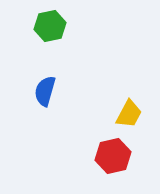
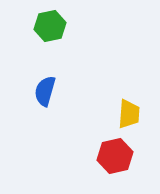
yellow trapezoid: rotated 24 degrees counterclockwise
red hexagon: moved 2 px right
